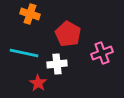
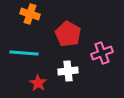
cyan line: rotated 8 degrees counterclockwise
white cross: moved 11 px right, 7 px down
